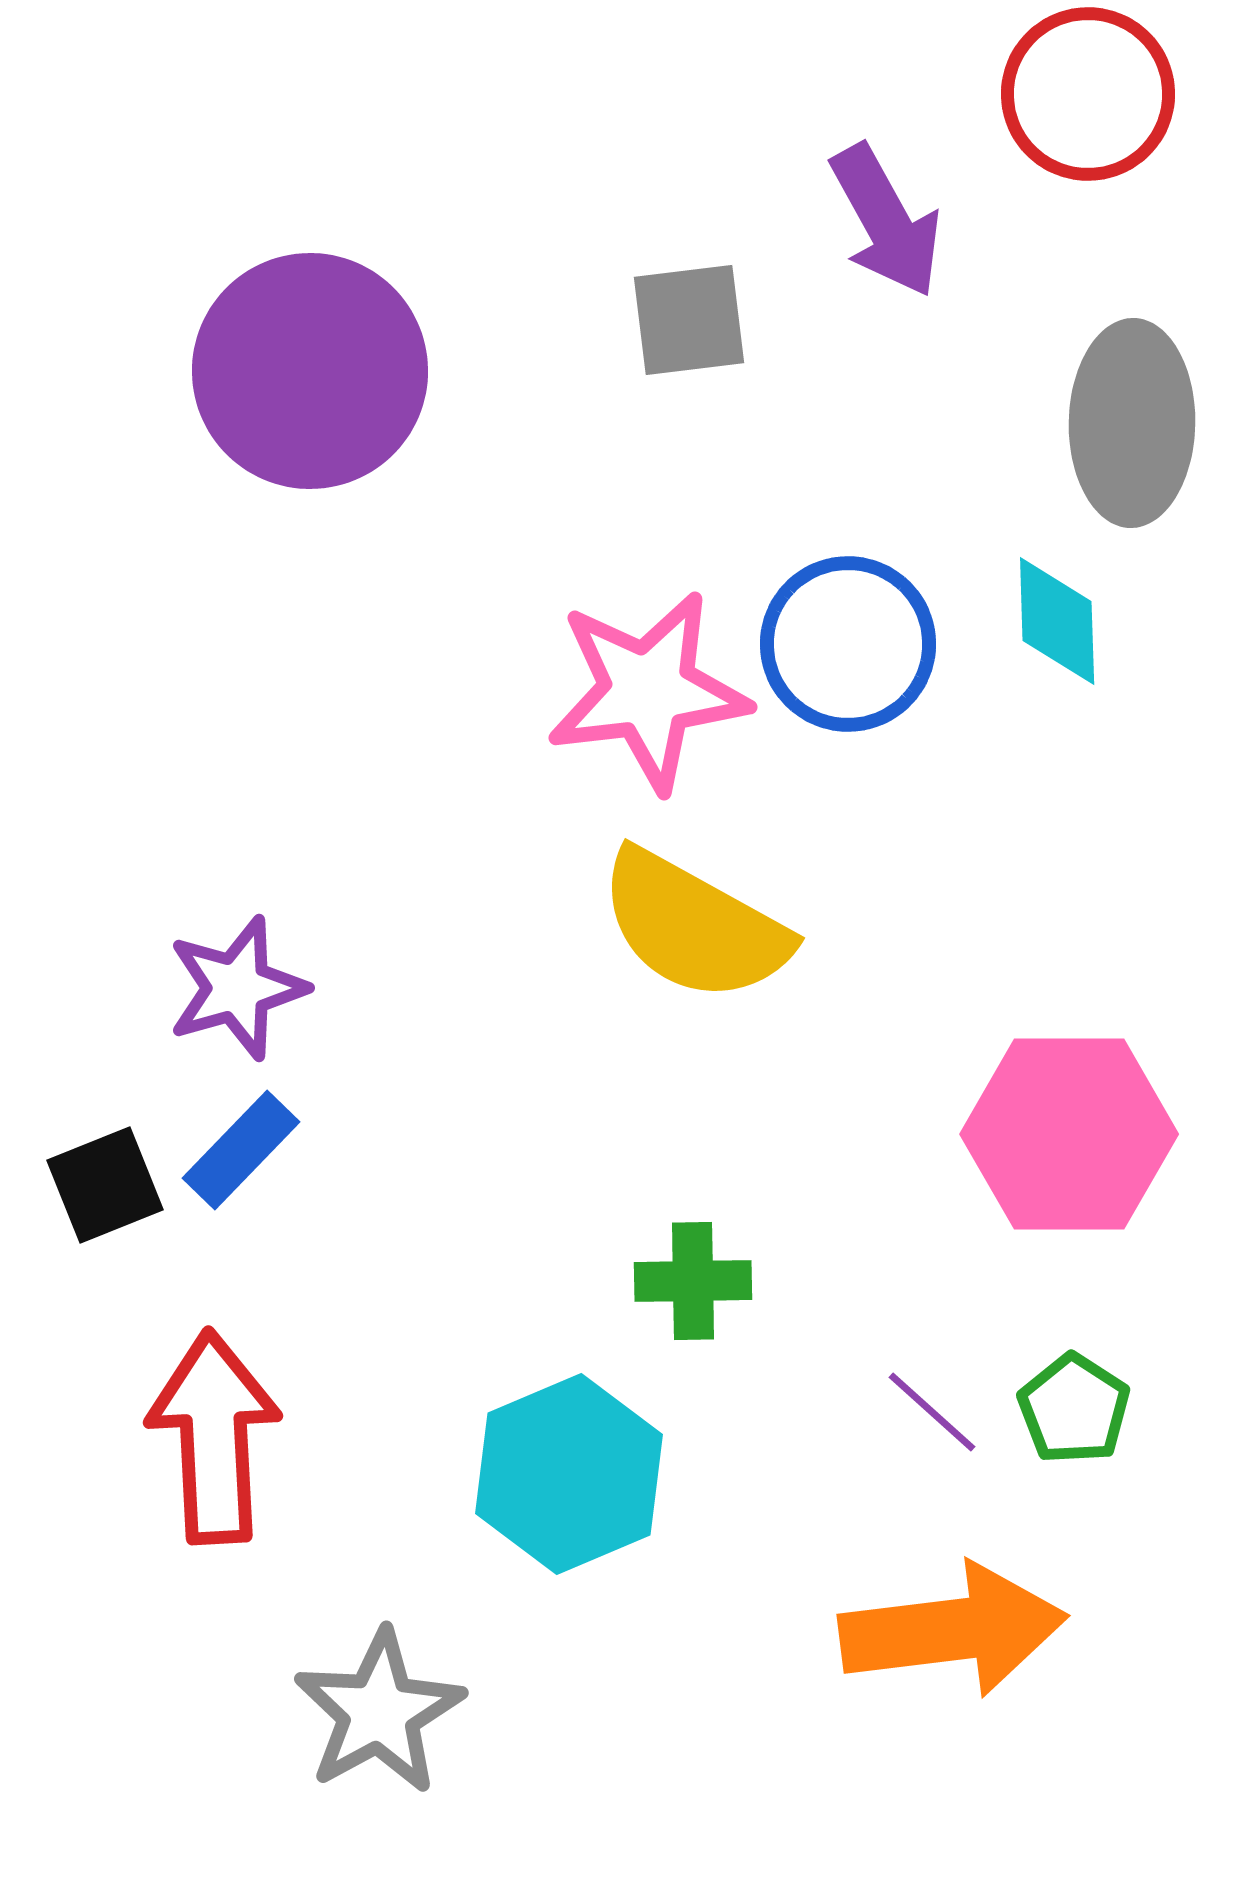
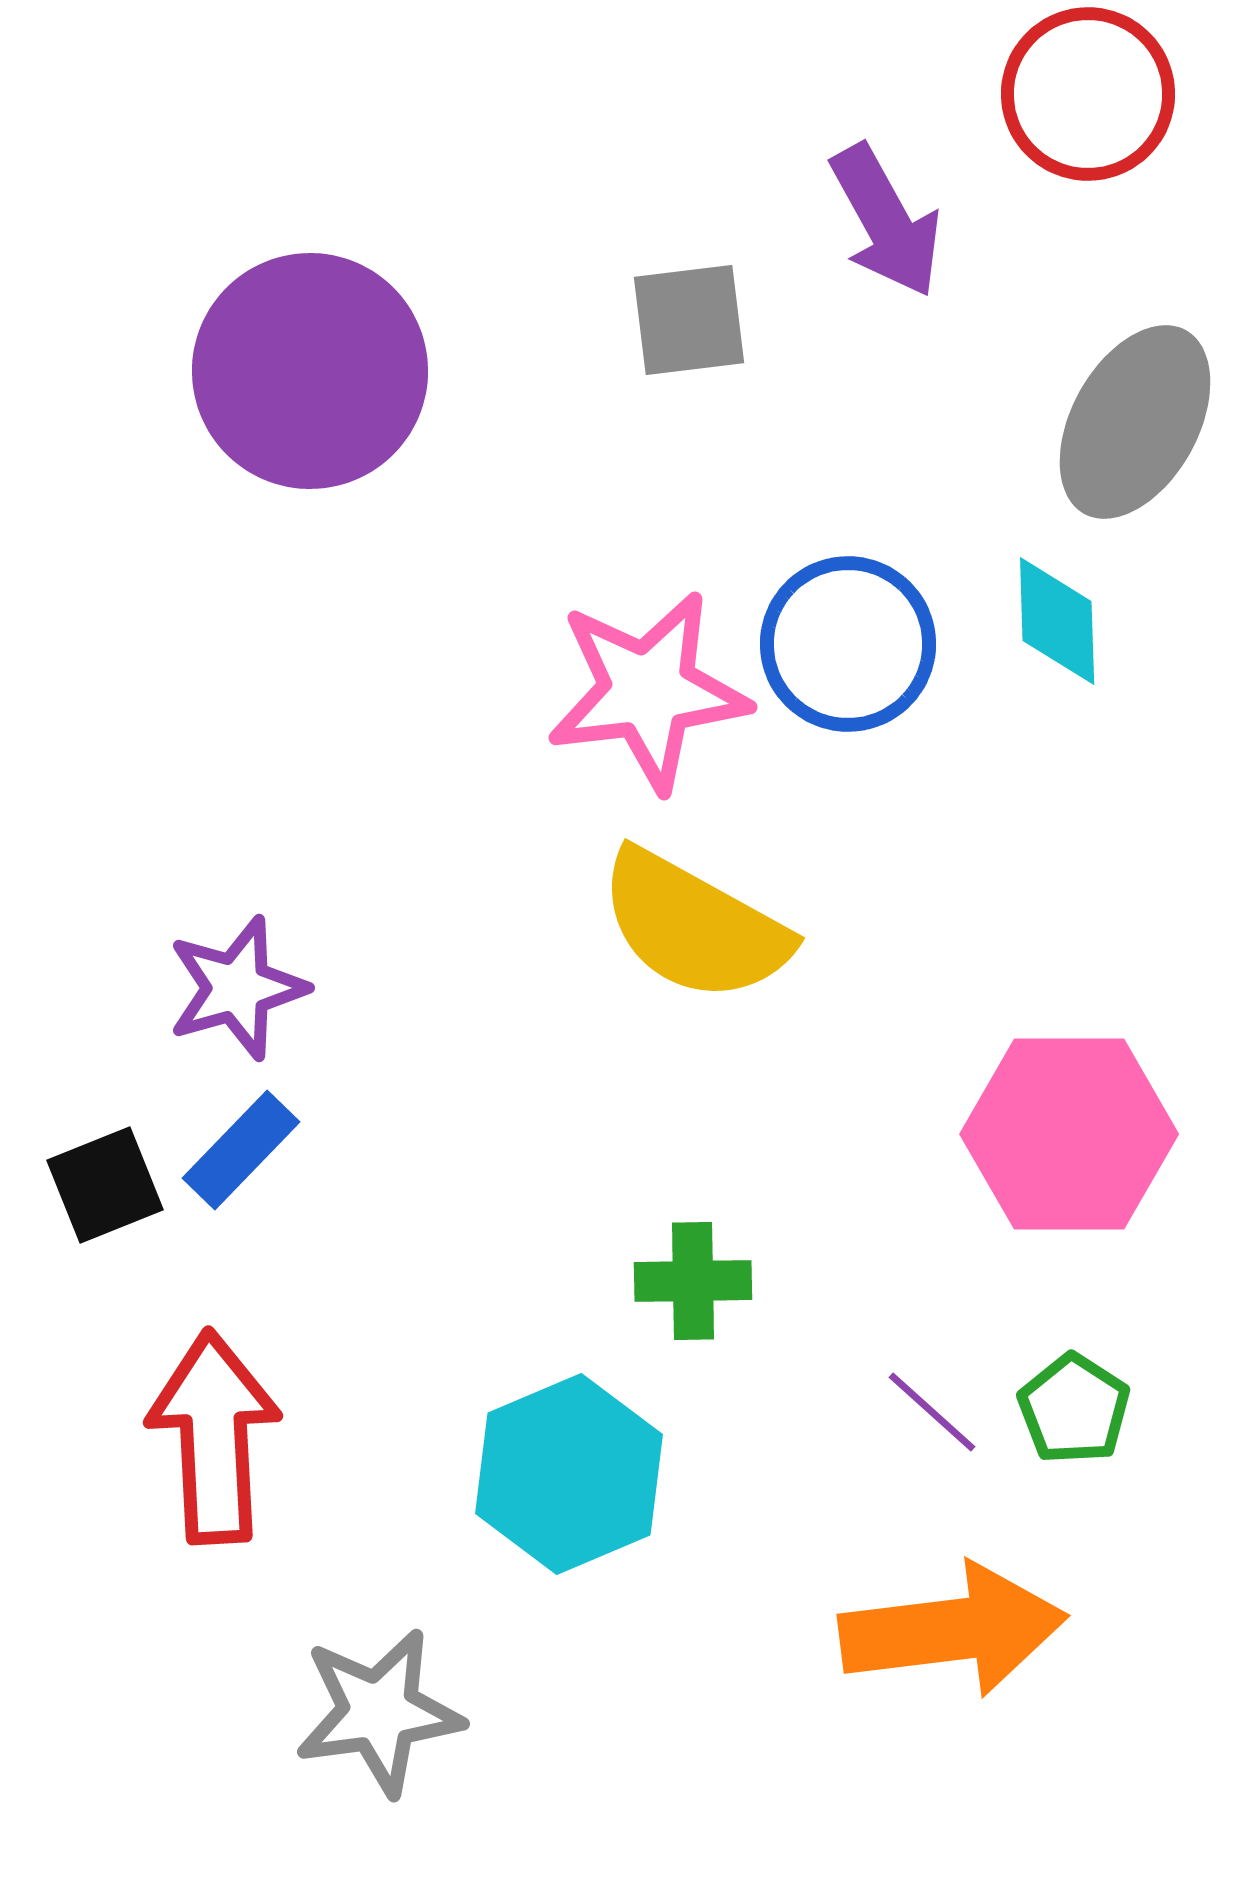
gray ellipse: moved 3 px right, 1 px up; rotated 28 degrees clockwise
gray star: rotated 21 degrees clockwise
